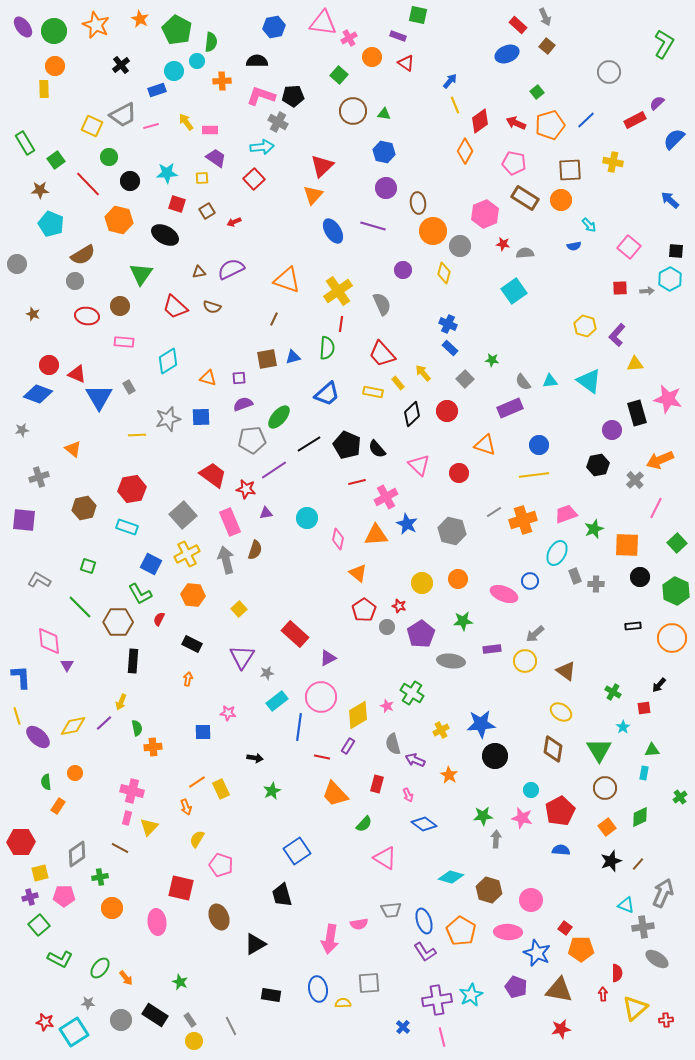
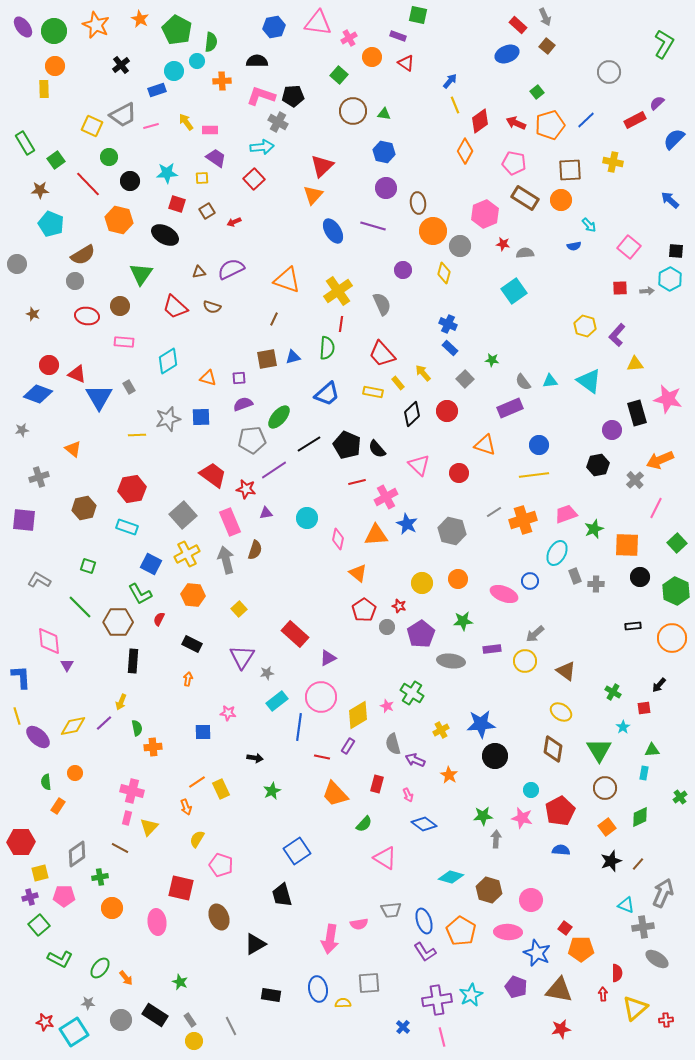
pink triangle at (323, 23): moved 5 px left
